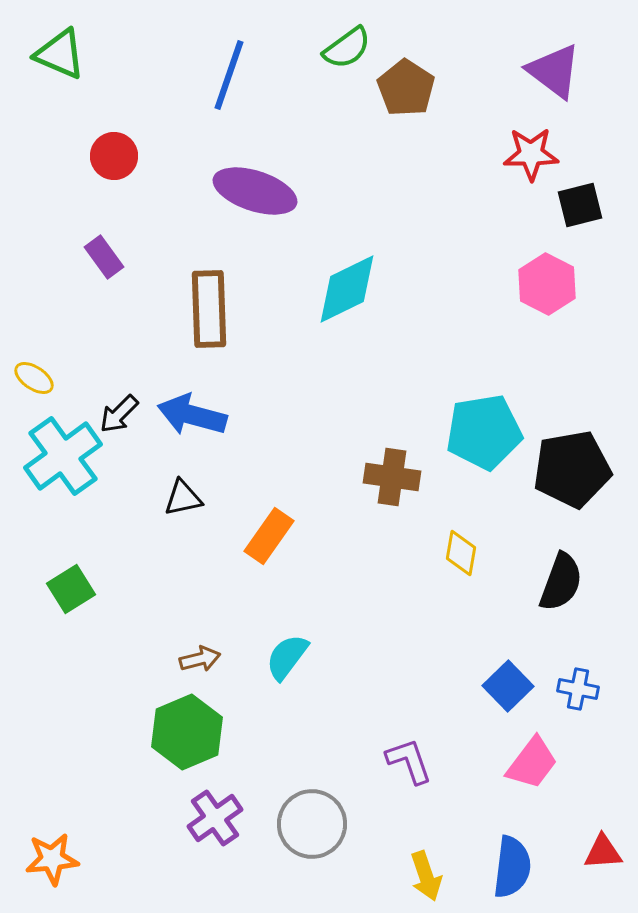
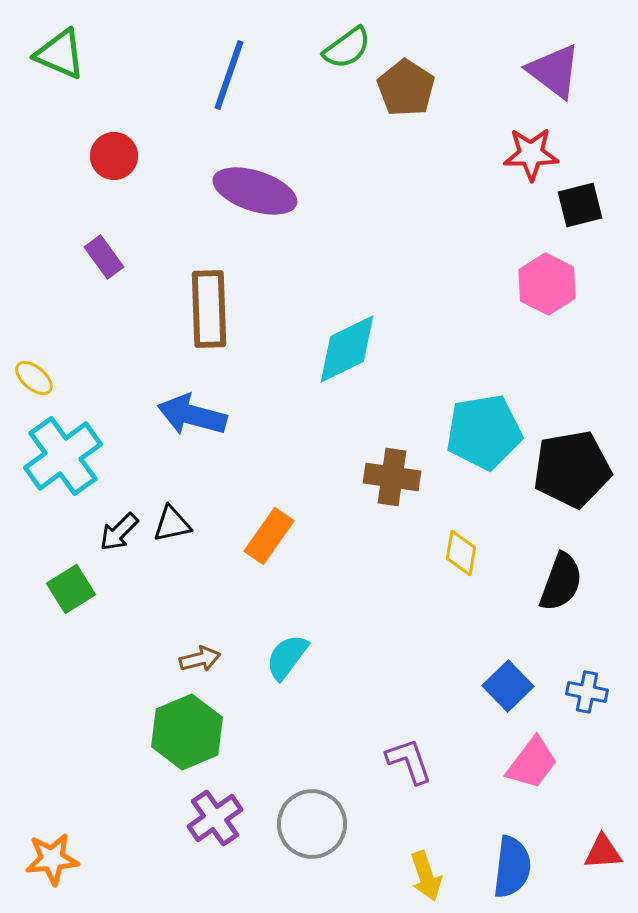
cyan diamond: moved 60 px down
yellow ellipse: rotated 6 degrees clockwise
black arrow: moved 118 px down
black triangle: moved 11 px left, 26 px down
blue cross: moved 9 px right, 3 px down
